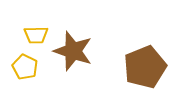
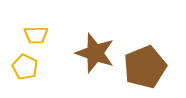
brown star: moved 22 px right, 2 px down
